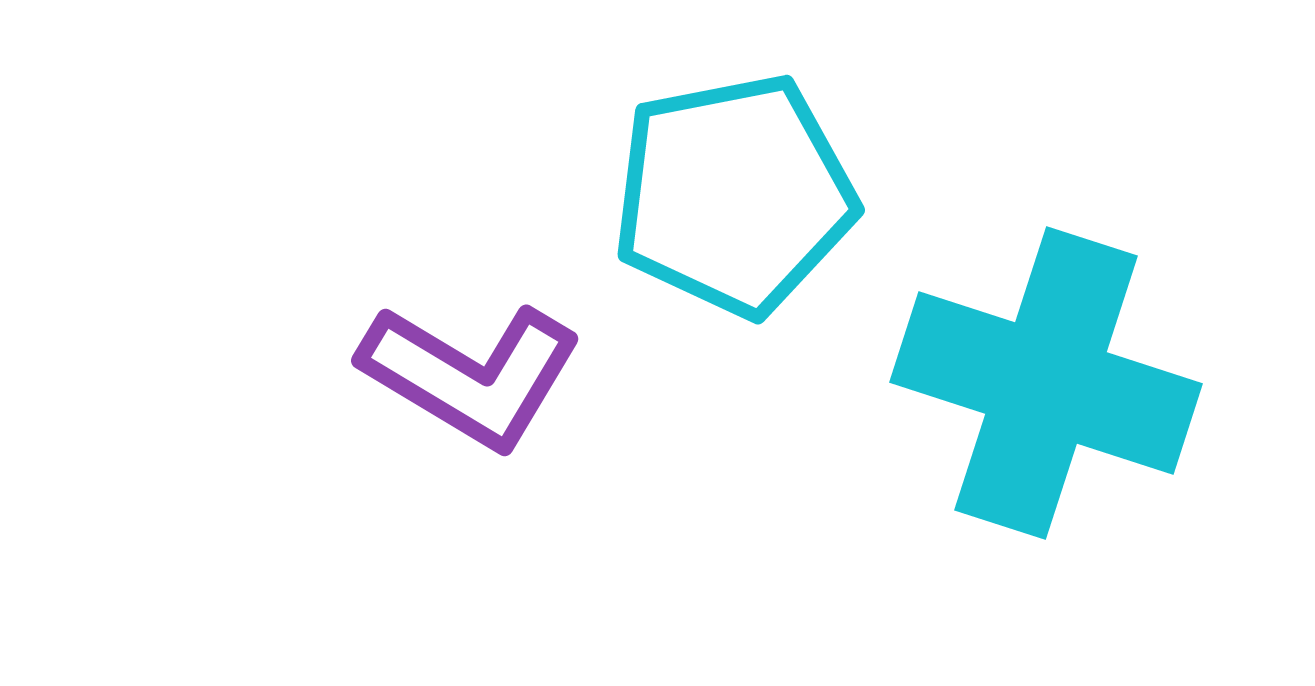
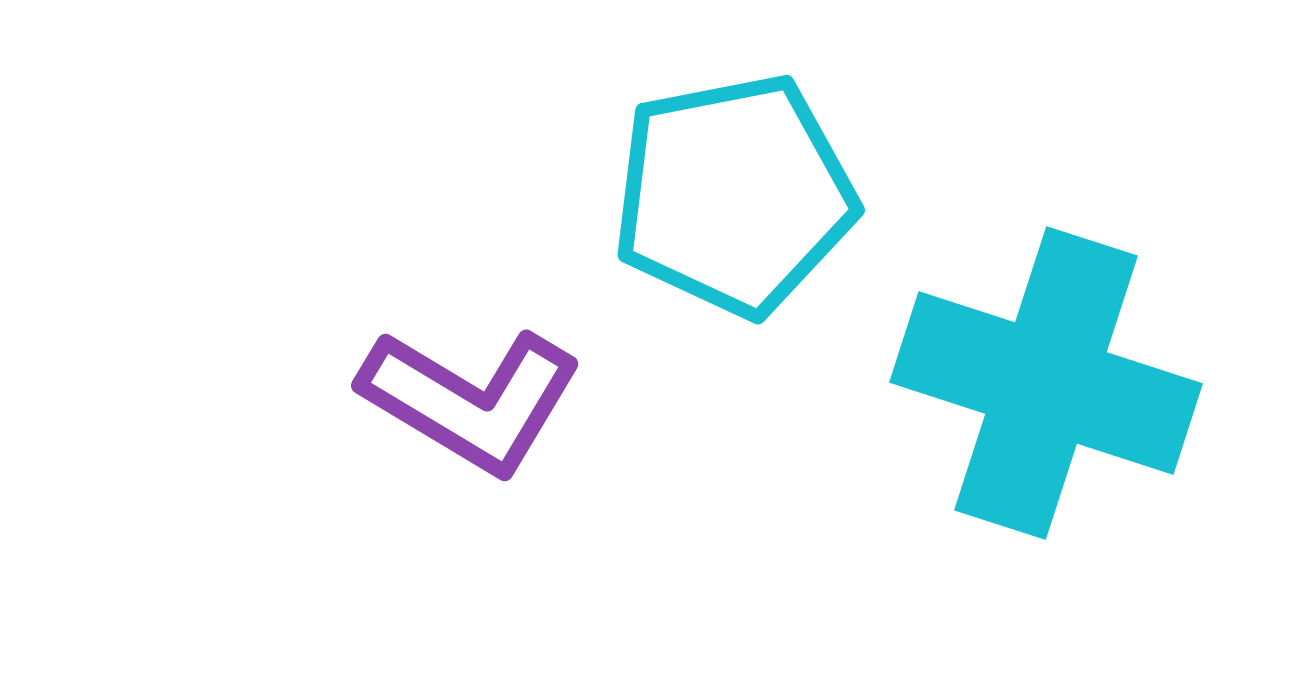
purple L-shape: moved 25 px down
